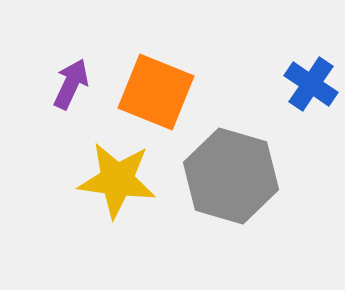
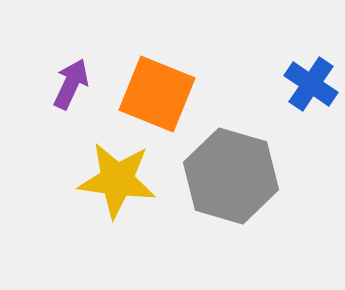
orange square: moved 1 px right, 2 px down
